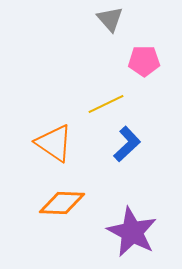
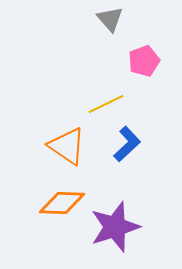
pink pentagon: rotated 20 degrees counterclockwise
orange triangle: moved 13 px right, 3 px down
purple star: moved 17 px left, 5 px up; rotated 27 degrees clockwise
